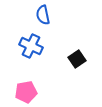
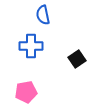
blue cross: rotated 25 degrees counterclockwise
